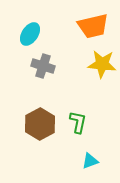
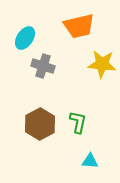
orange trapezoid: moved 14 px left
cyan ellipse: moved 5 px left, 4 px down
cyan triangle: rotated 24 degrees clockwise
